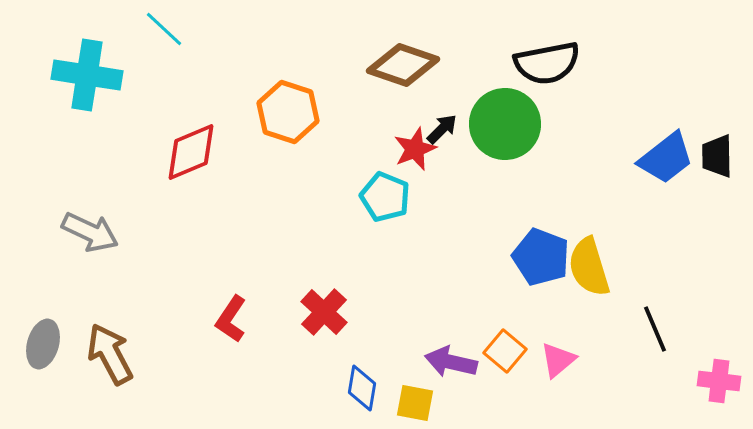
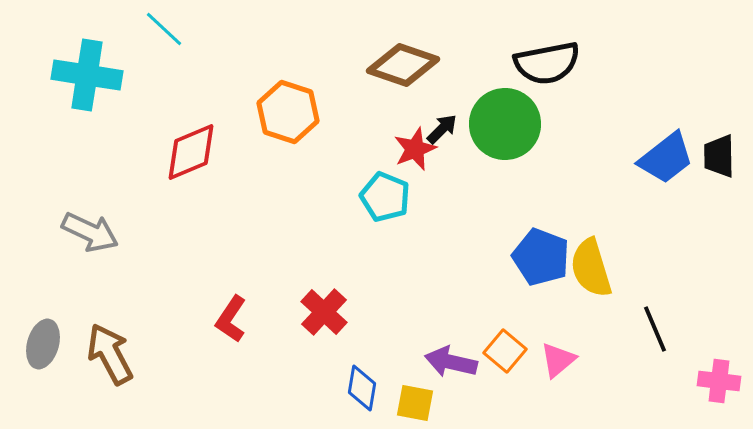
black trapezoid: moved 2 px right
yellow semicircle: moved 2 px right, 1 px down
